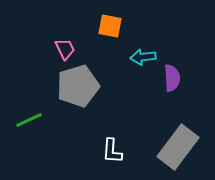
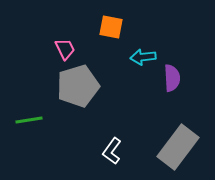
orange square: moved 1 px right, 1 px down
green line: rotated 16 degrees clockwise
white L-shape: rotated 32 degrees clockwise
